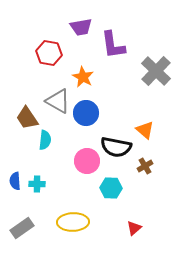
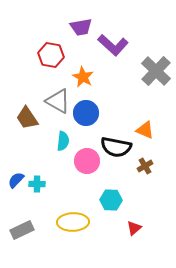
purple L-shape: rotated 40 degrees counterclockwise
red hexagon: moved 2 px right, 2 px down
orange triangle: rotated 18 degrees counterclockwise
cyan semicircle: moved 18 px right, 1 px down
blue semicircle: moved 1 px right, 1 px up; rotated 48 degrees clockwise
cyan hexagon: moved 12 px down
gray rectangle: moved 2 px down; rotated 10 degrees clockwise
